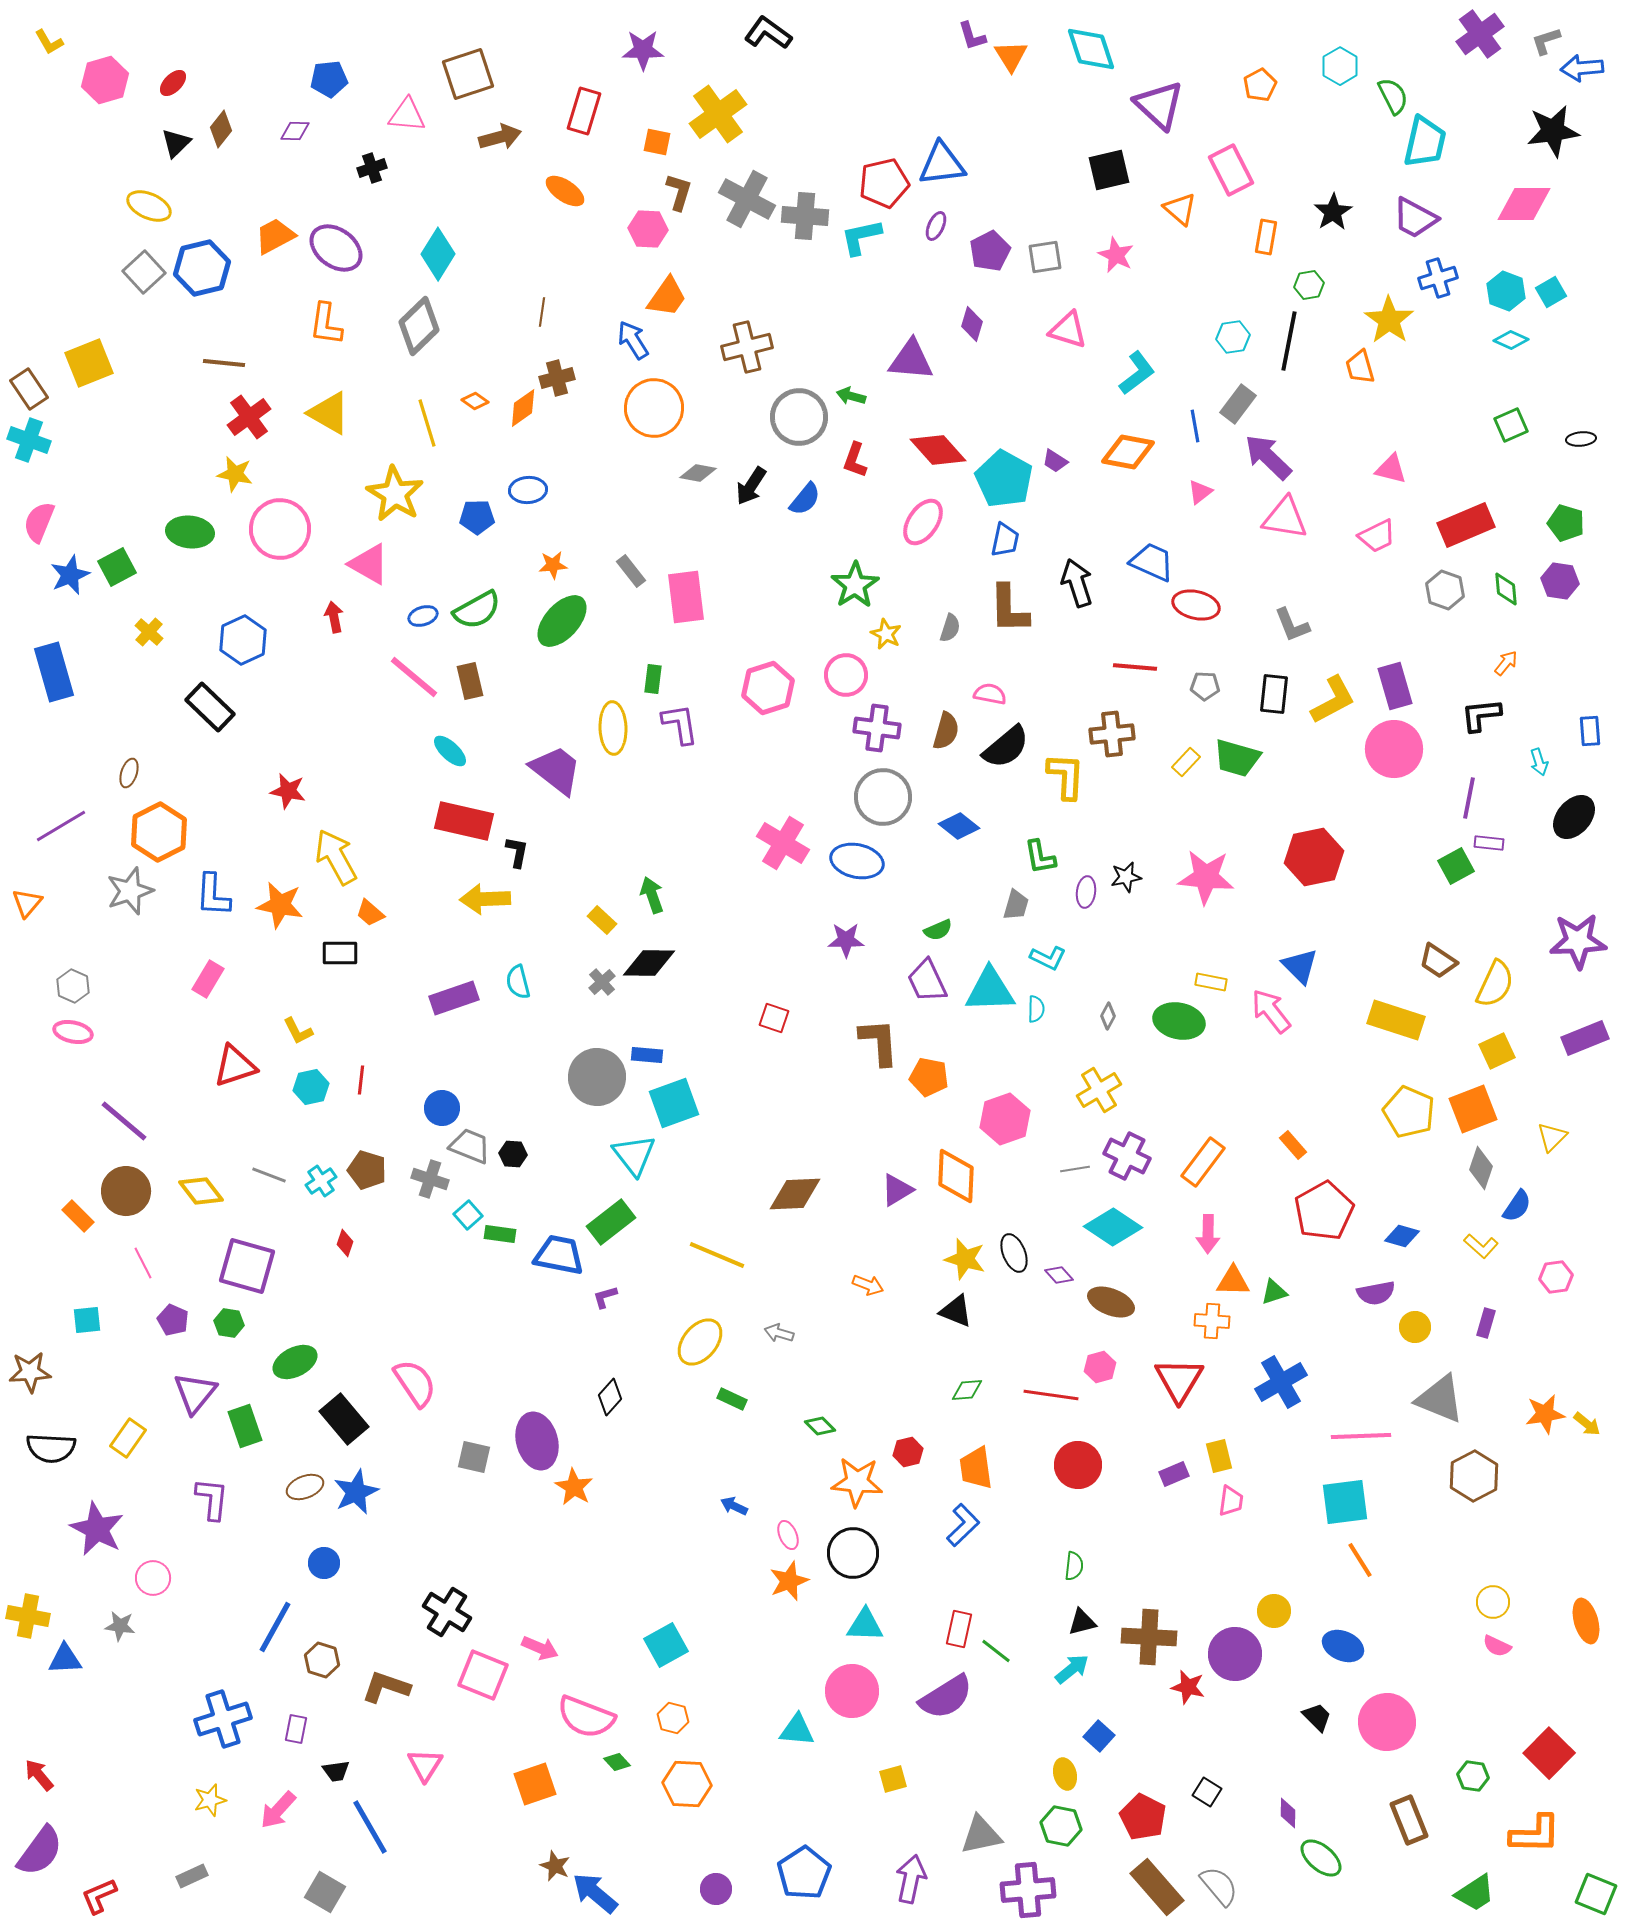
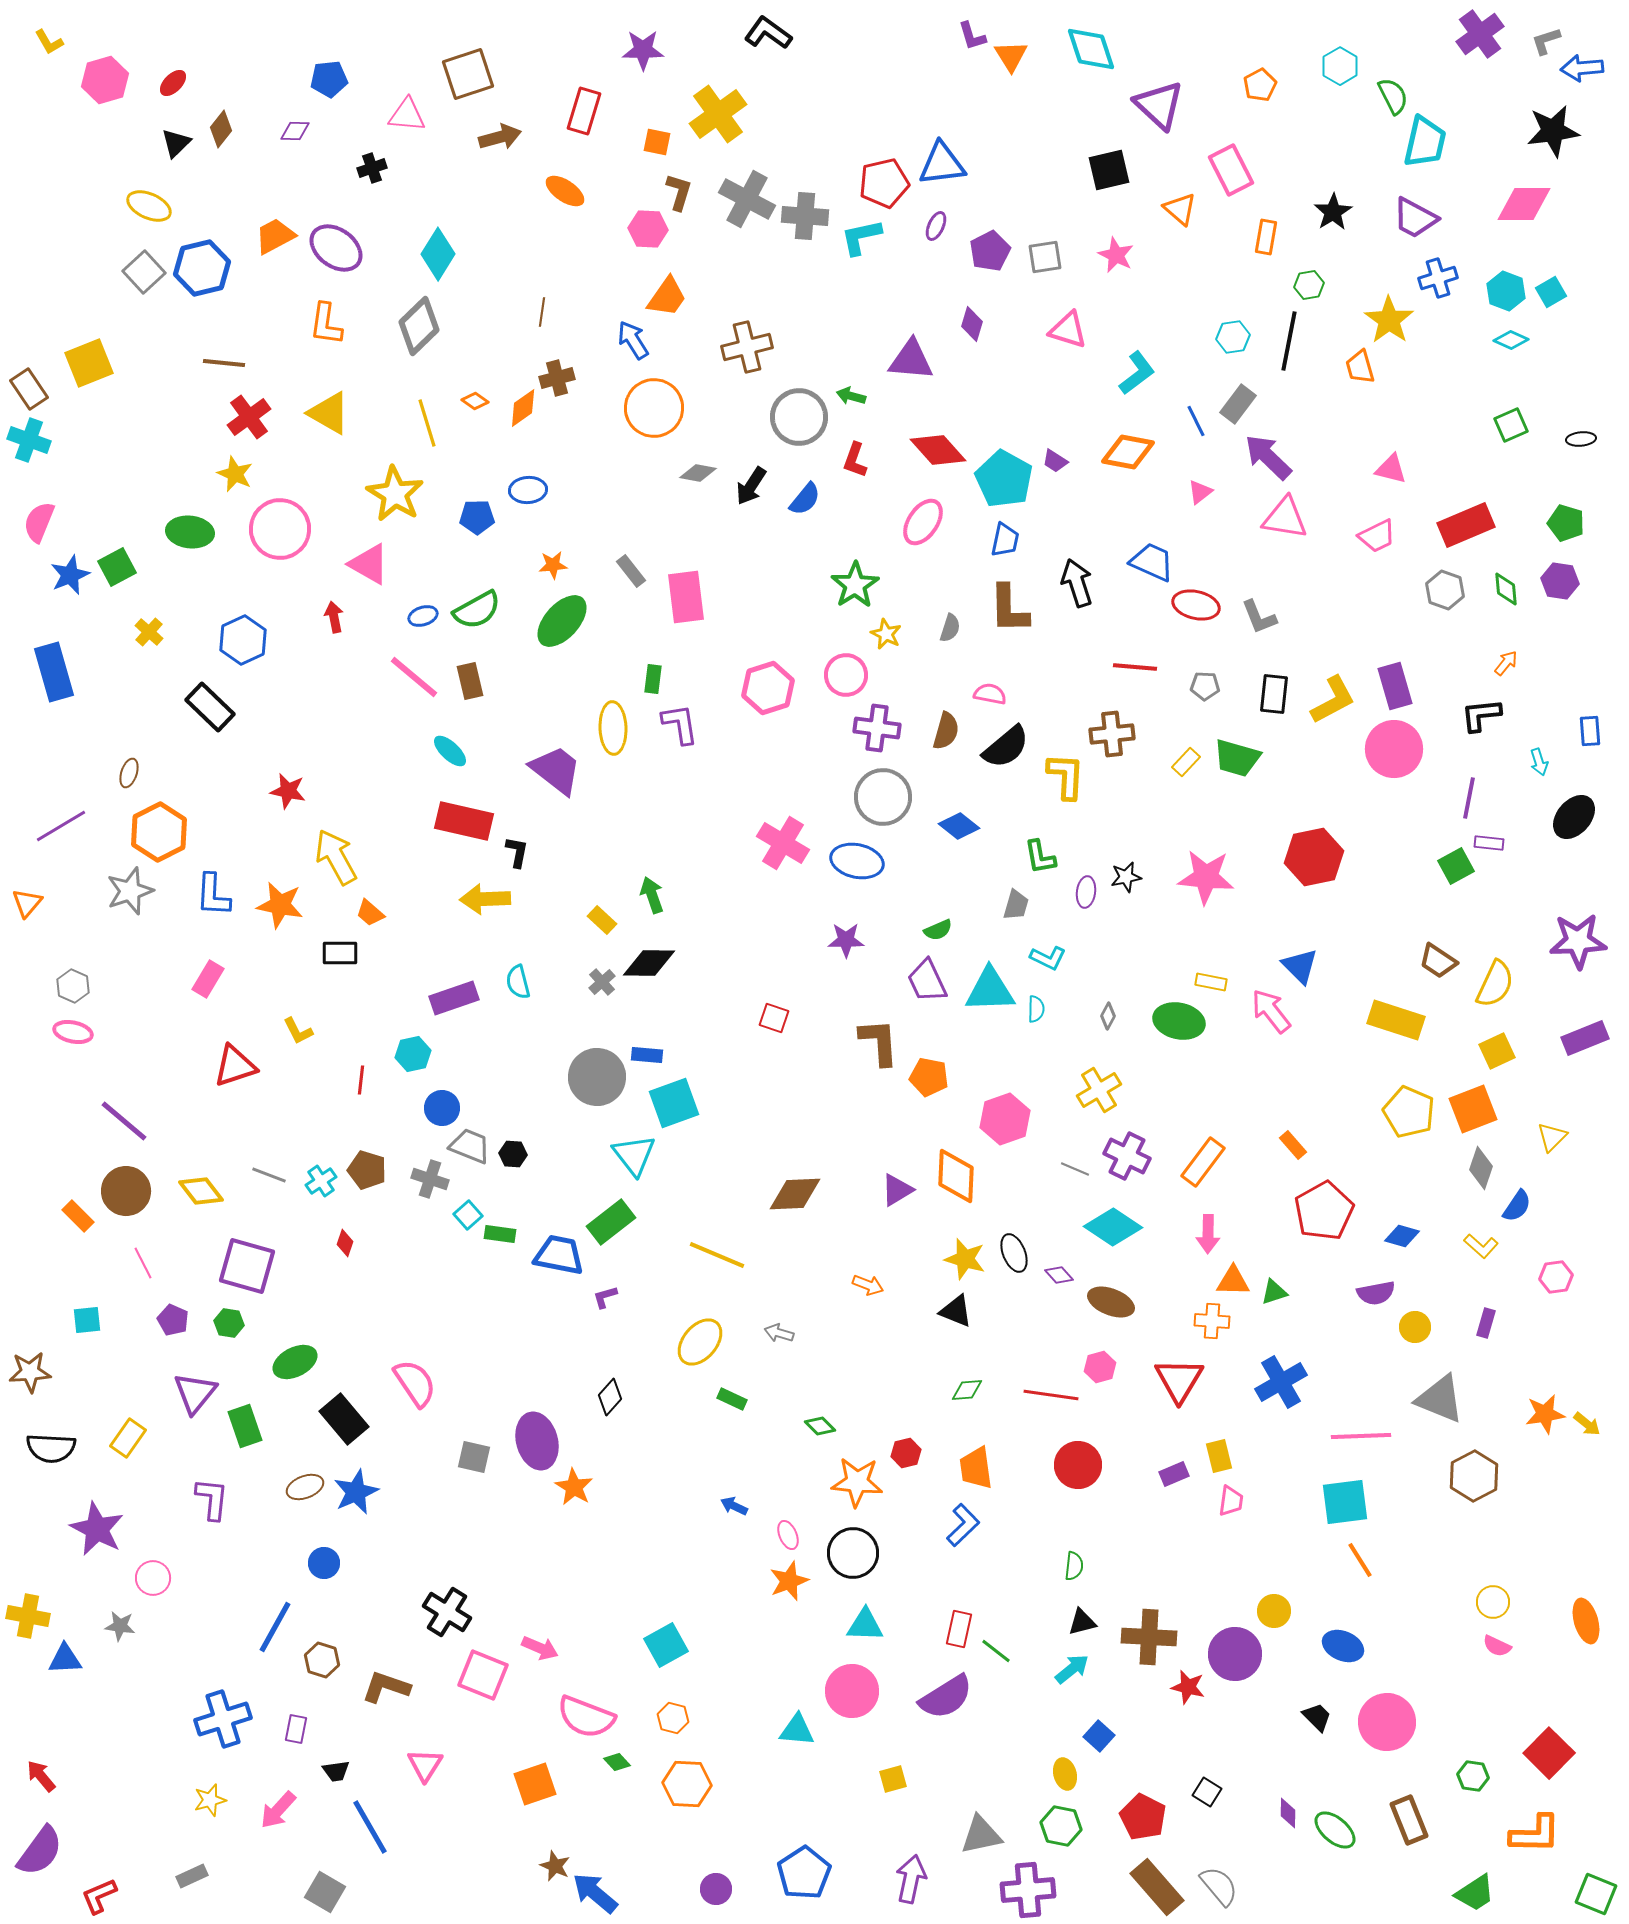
blue line at (1195, 426): moved 1 px right, 5 px up; rotated 16 degrees counterclockwise
yellow star at (235, 474): rotated 12 degrees clockwise
gray L-shape at (1292, 625): moved 33 px left, 8 px up
cyan hexagon at (311, 1087): moved 102 px right, 33 px up
gray line at (1075, 1169): rotated 32 degrees clockwise
red hexagon at (908, 1452): moved 2 px left, 1 px down
red arrow at (39, 1775): moved 2 px right, 1 px down
green ellipse at (1321, 1858): moved 14 px right, 28 px up
